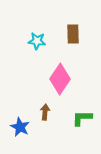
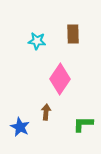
brown arrow: moved 1 px right
green L-shape: moved 1 px right, 6 px down
